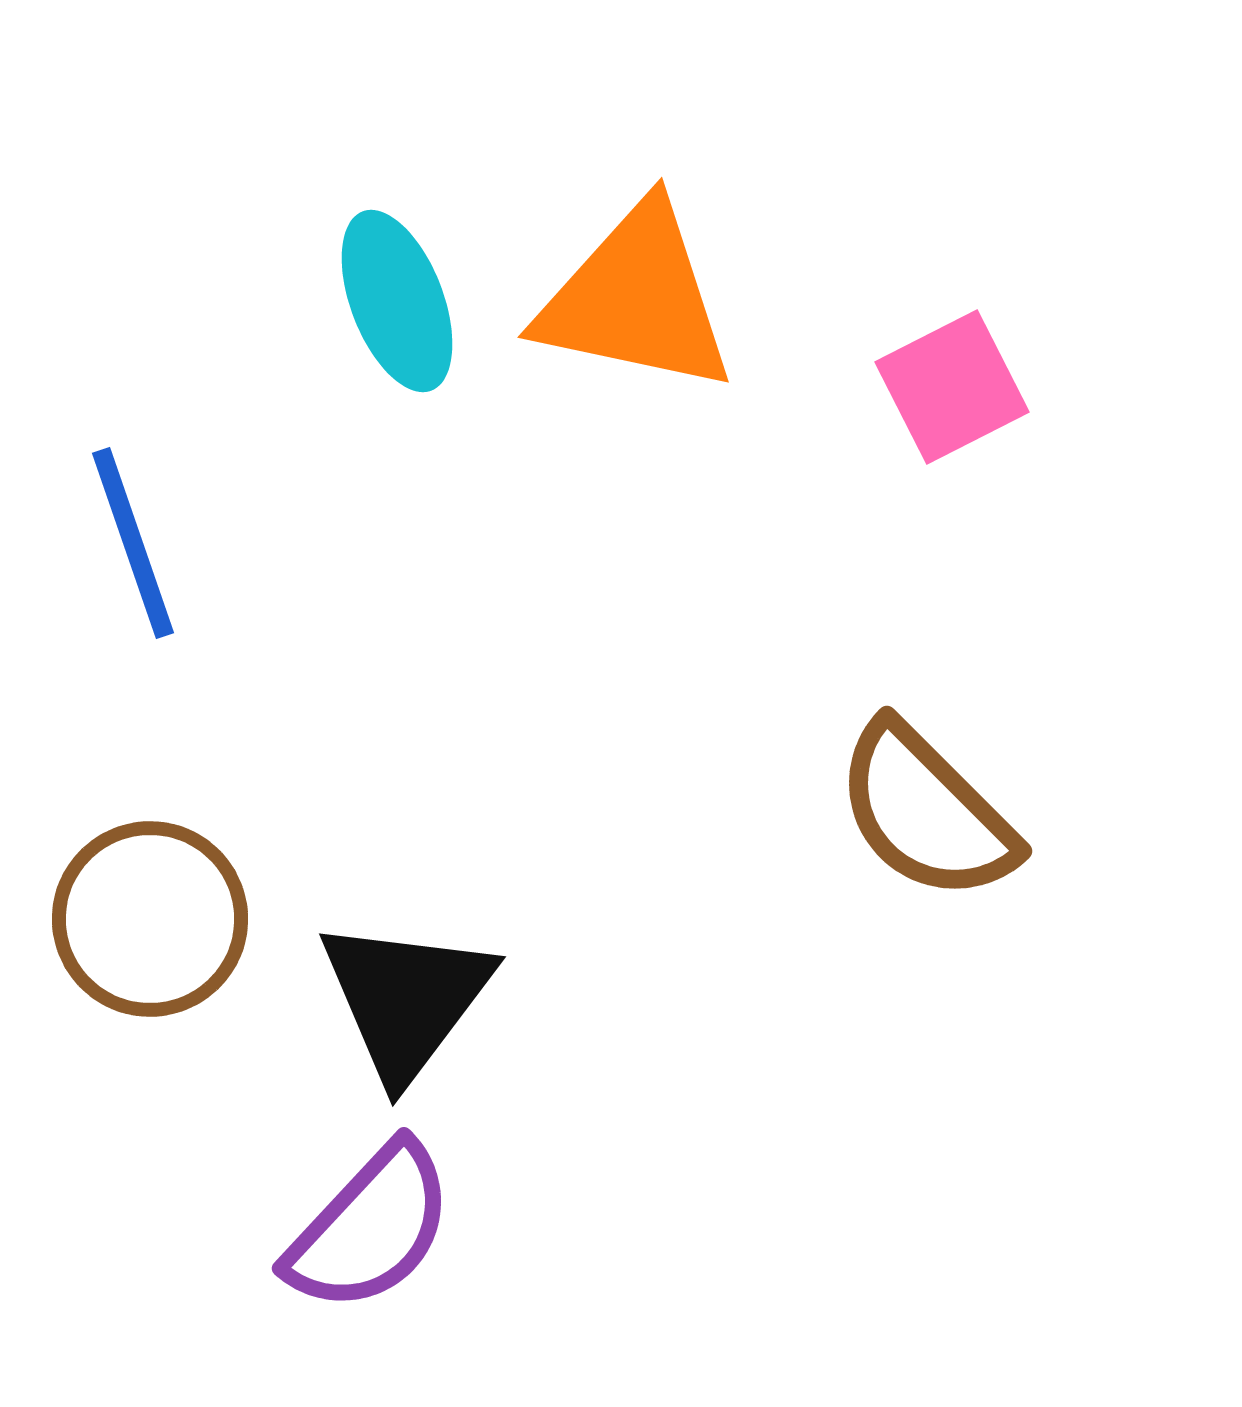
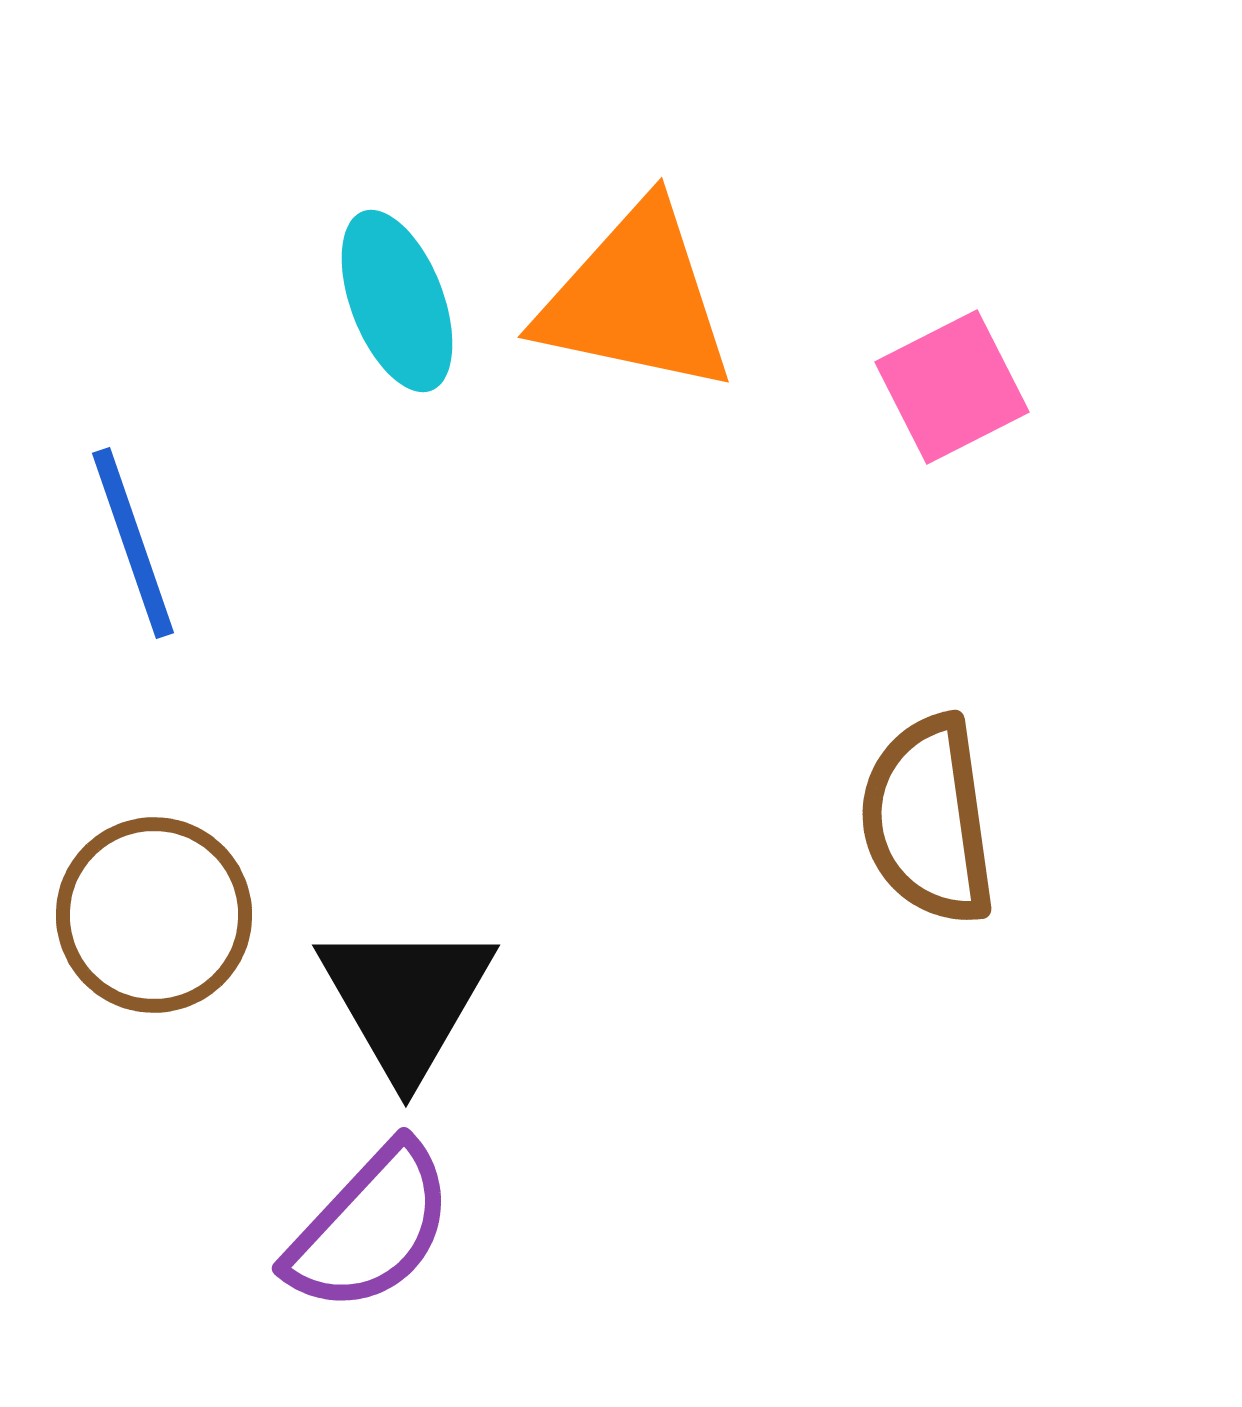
brown semicircle: moved 2 px right, 8 px down; rotated 37 degrees clockwise
brown circle: moved 4 px right, 4 px up
black triangle: rotated 7 degrees counterclockwise
